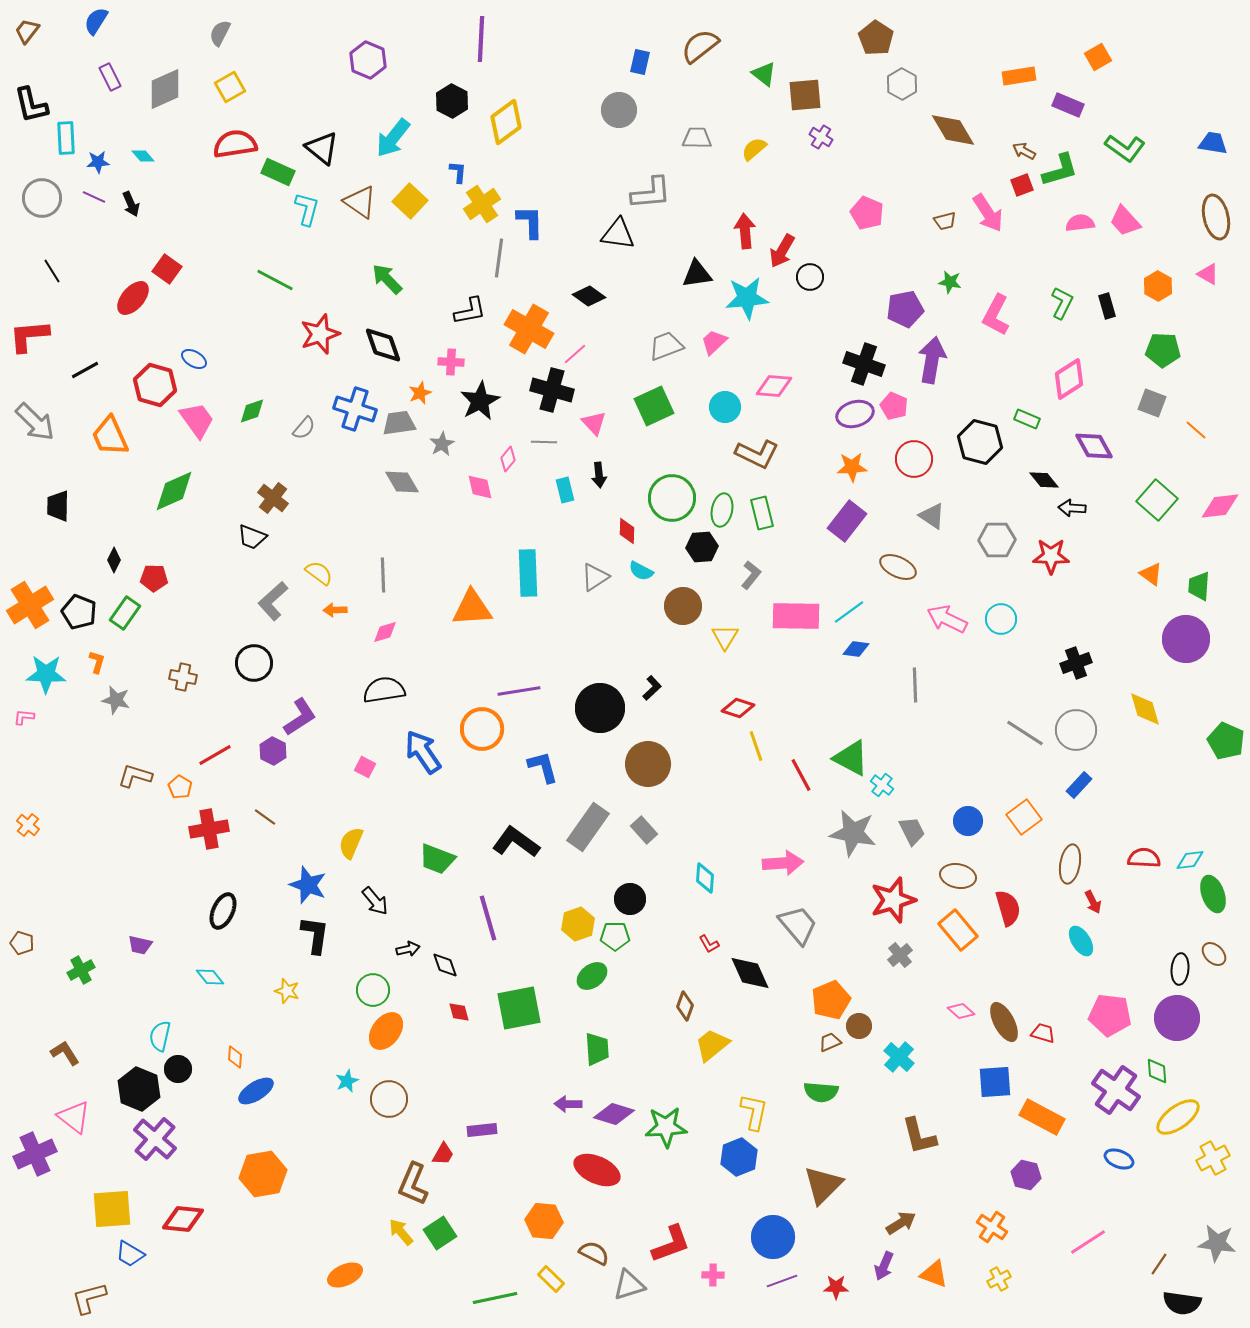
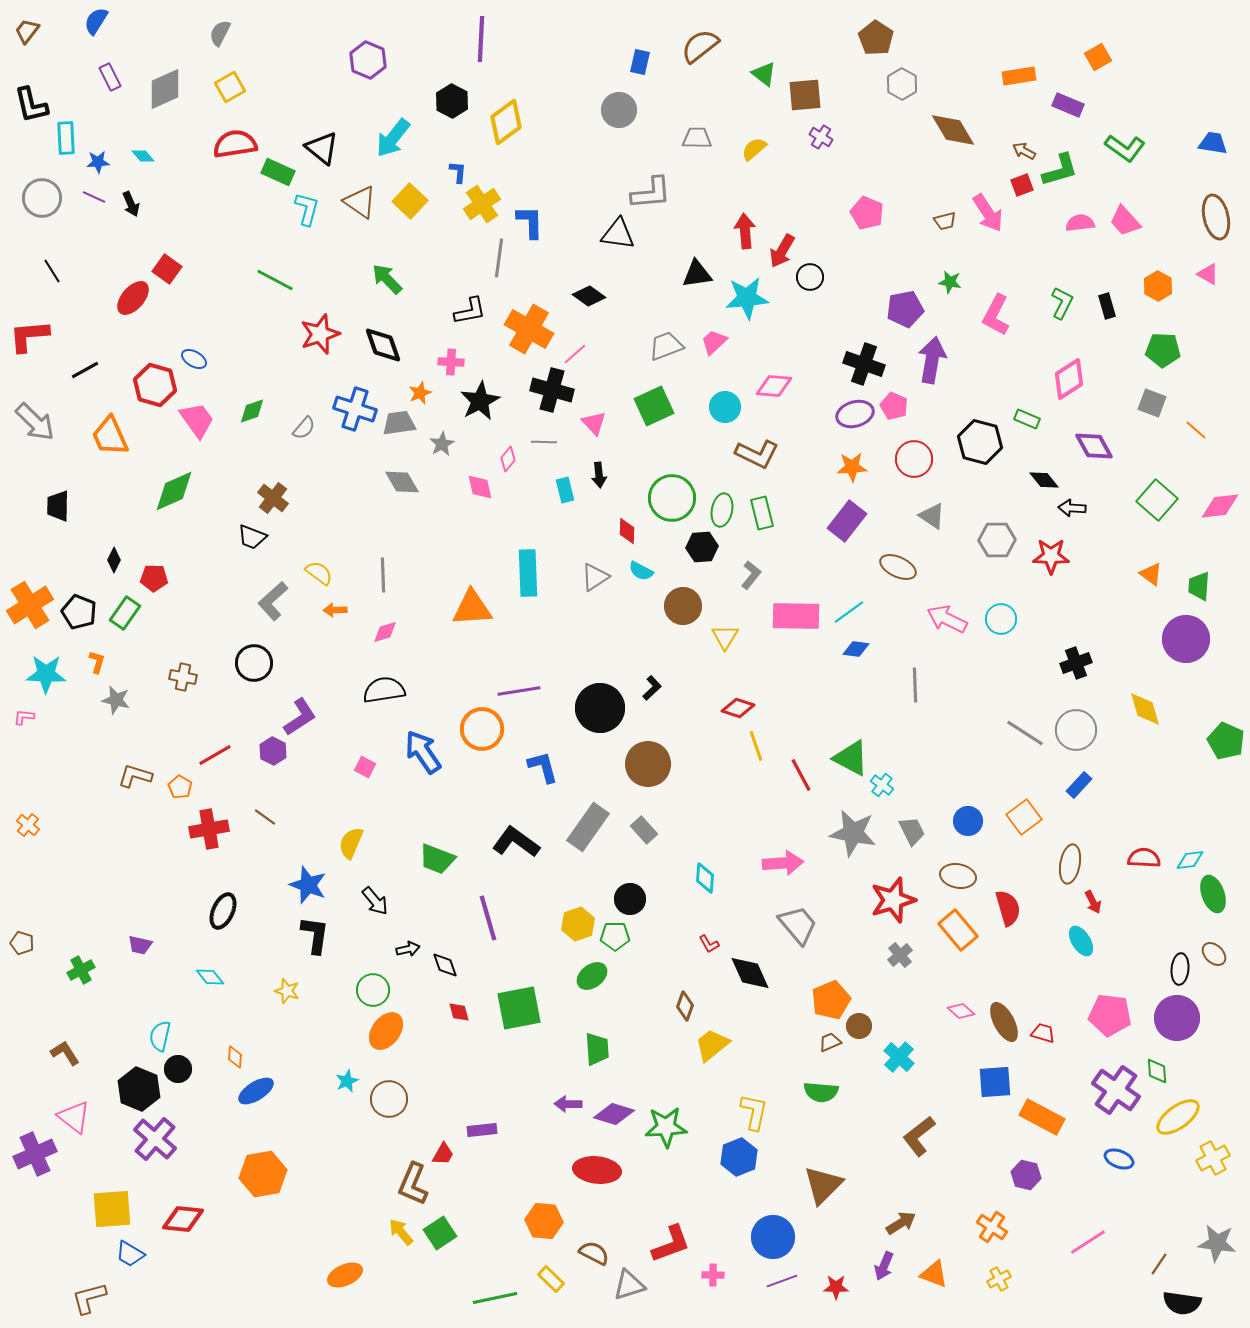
brown L-shape at (919, 1136): rotated 66 degrees clockwise
red ellipse at (597, 1170): rotated 18 degrees counterclockwise
